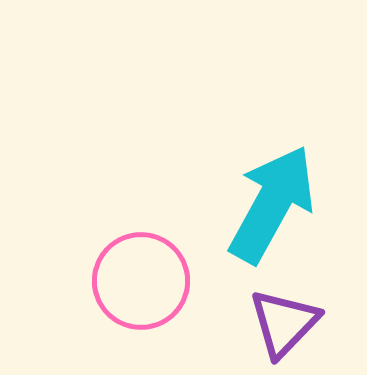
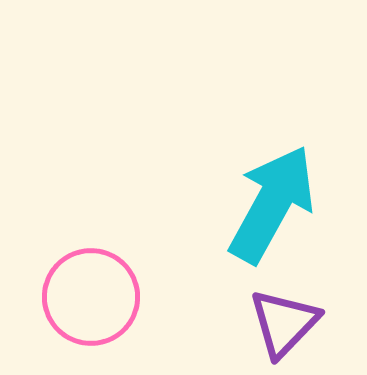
pink circle: moved 50 px left, 16 px down
